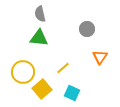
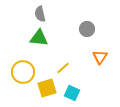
yellow square: moved 5 px right, 1 px up; rotated 24 degrees clockwise
